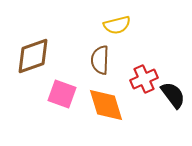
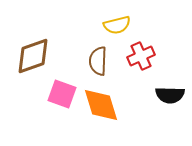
brown semicircle: moved 2 px left, 1 px down
red cross: moved 3 px left, 23 px up
black semicircle: moved 3 px left; rotated 128 degrees clockwise
orange diamond: moved 5 px left
